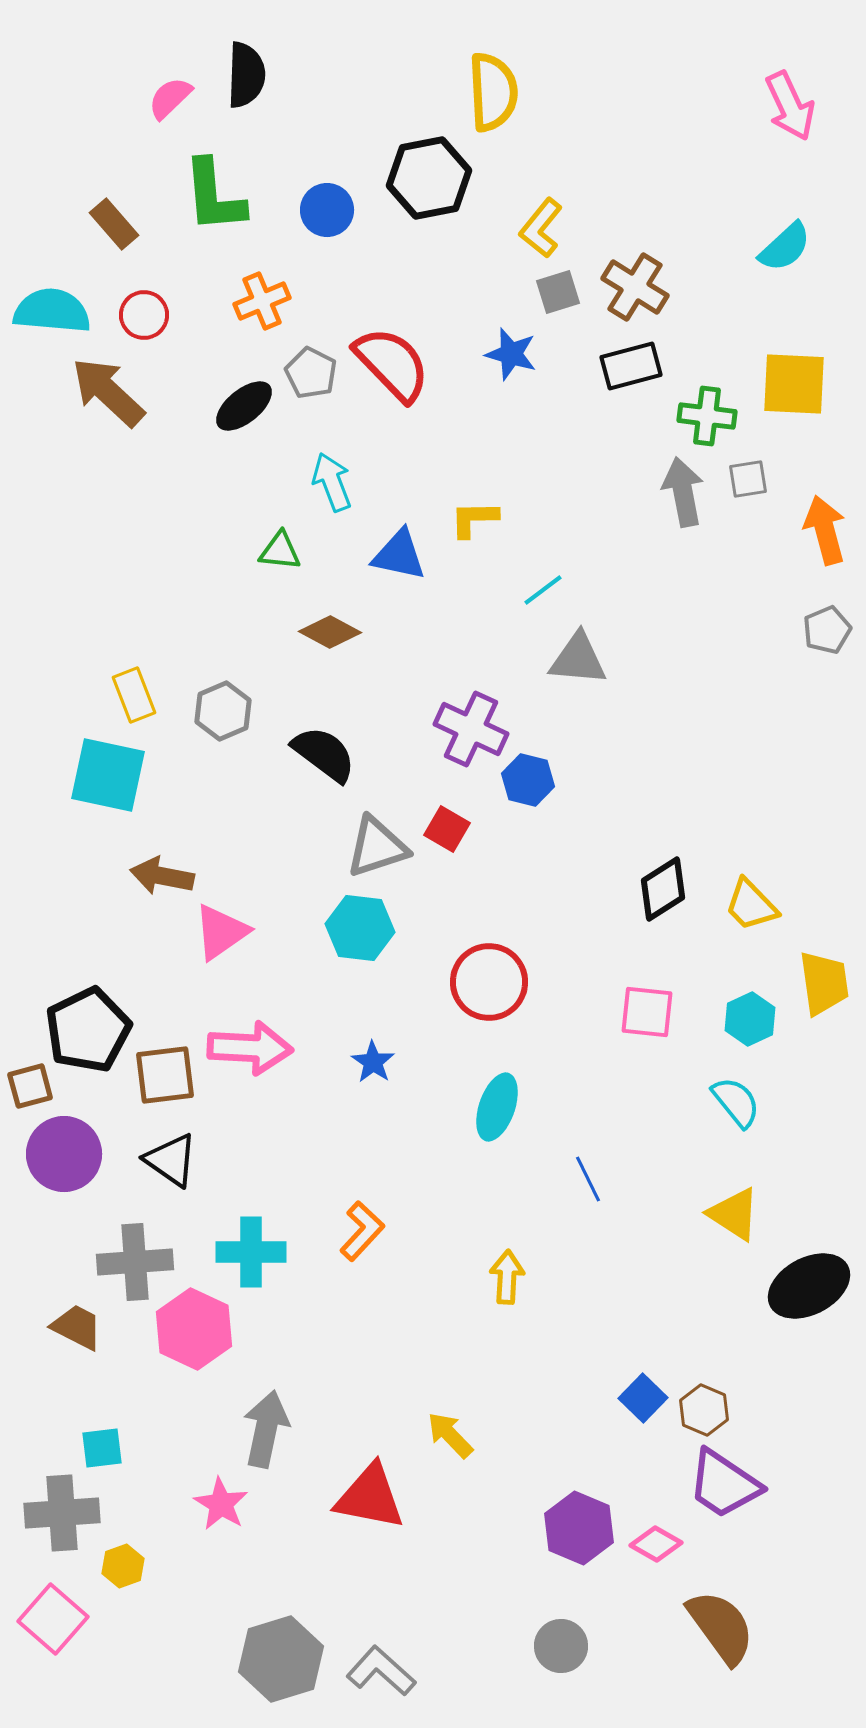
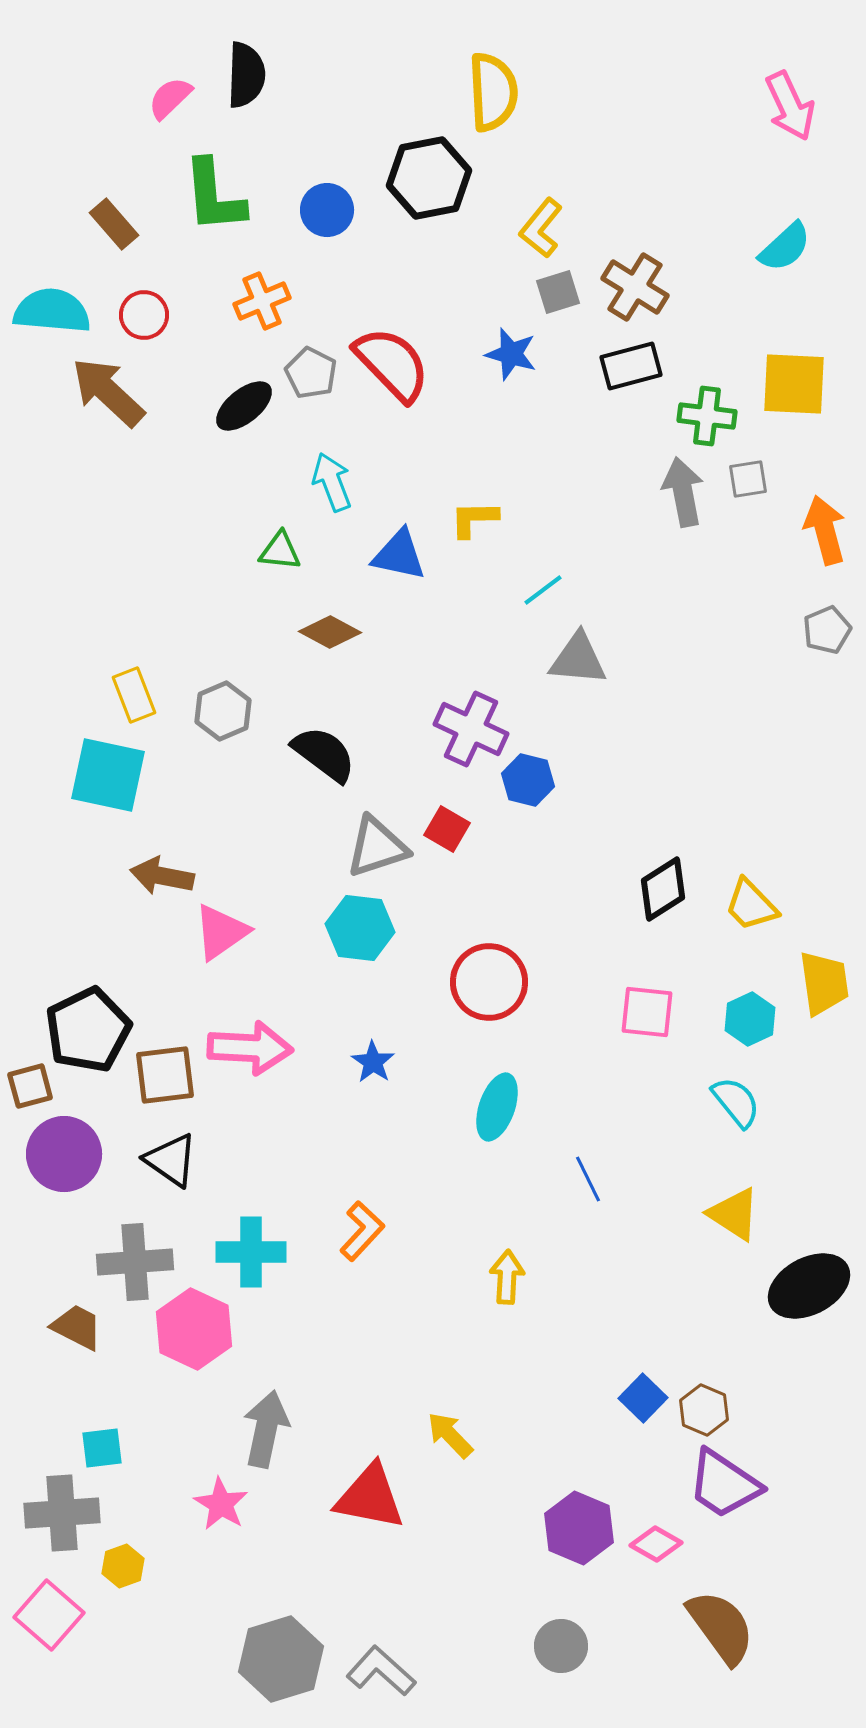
pink square at (53, 1619): moved 4 px left, 4 px up
